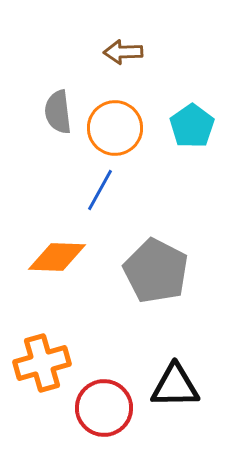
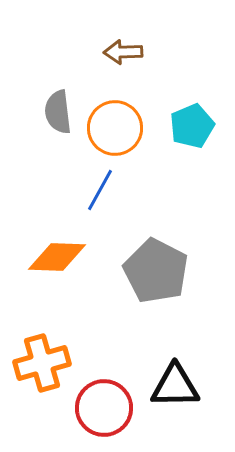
cyan pentagon: rotated 12 degrees clockwise
